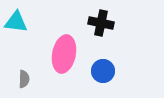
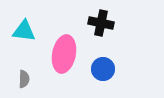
cyan triangle: moved 8 px right, 9 px down
blue circle: moved 2 px up
